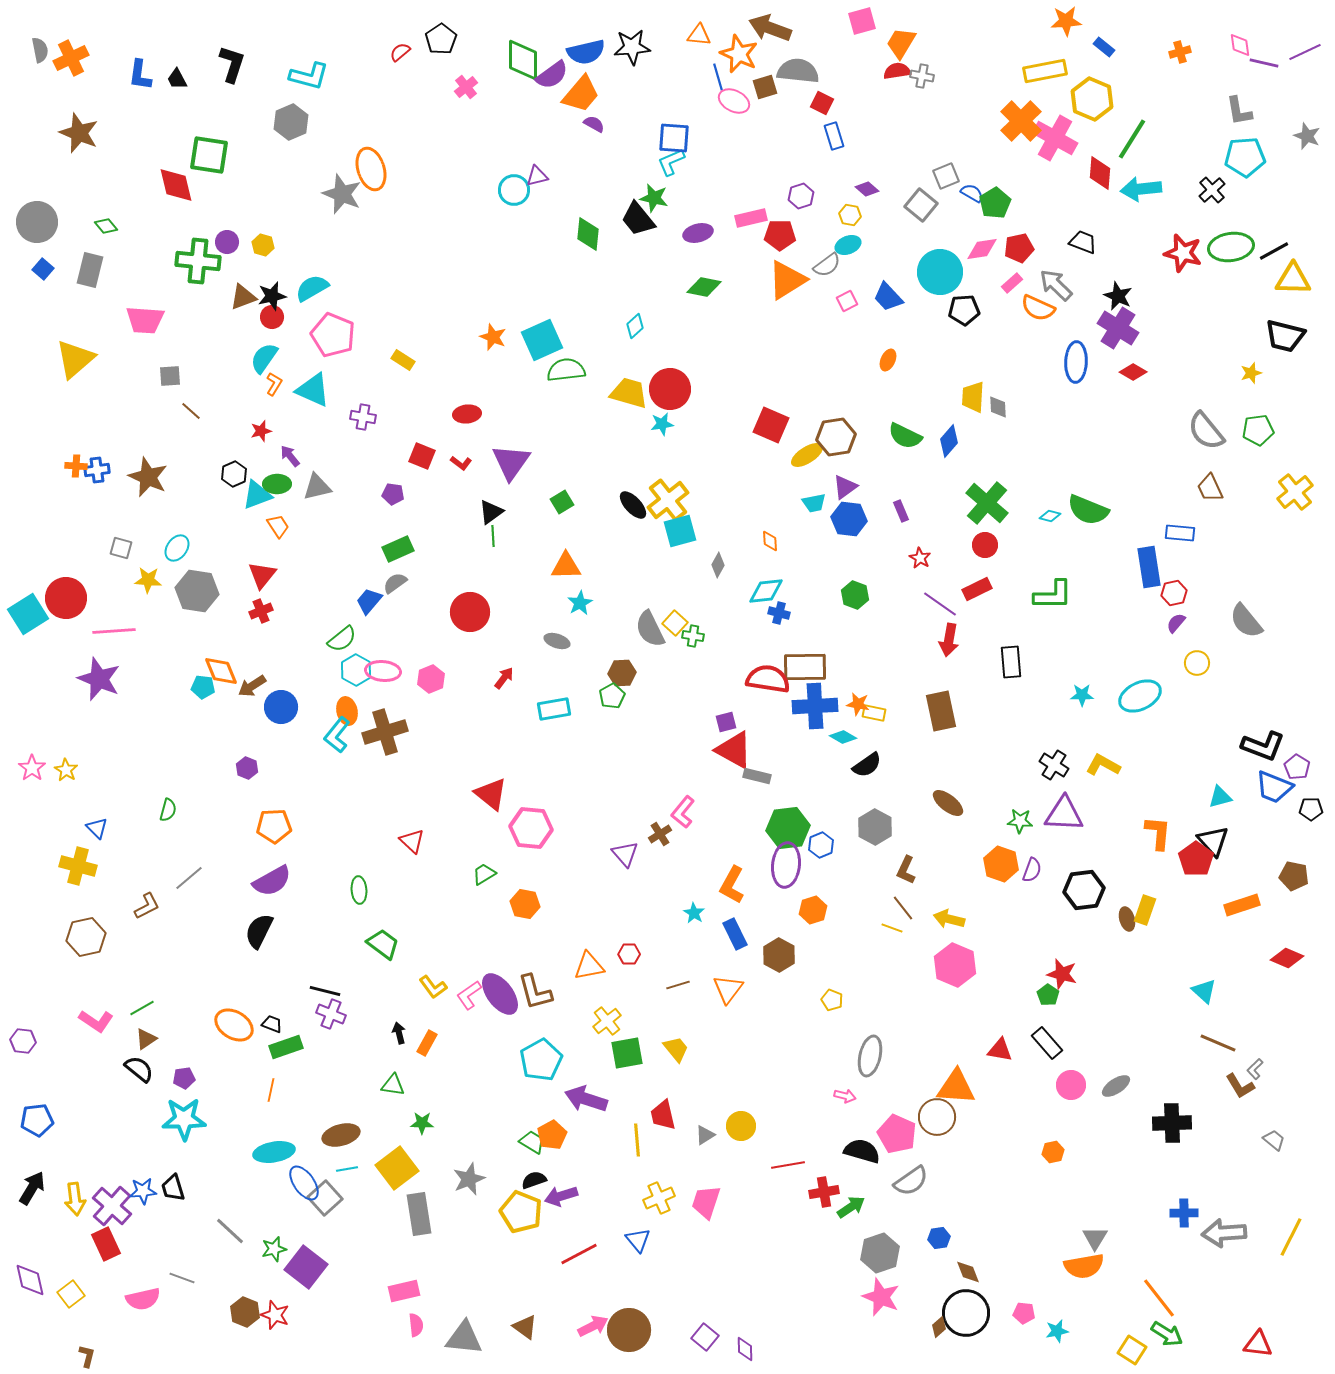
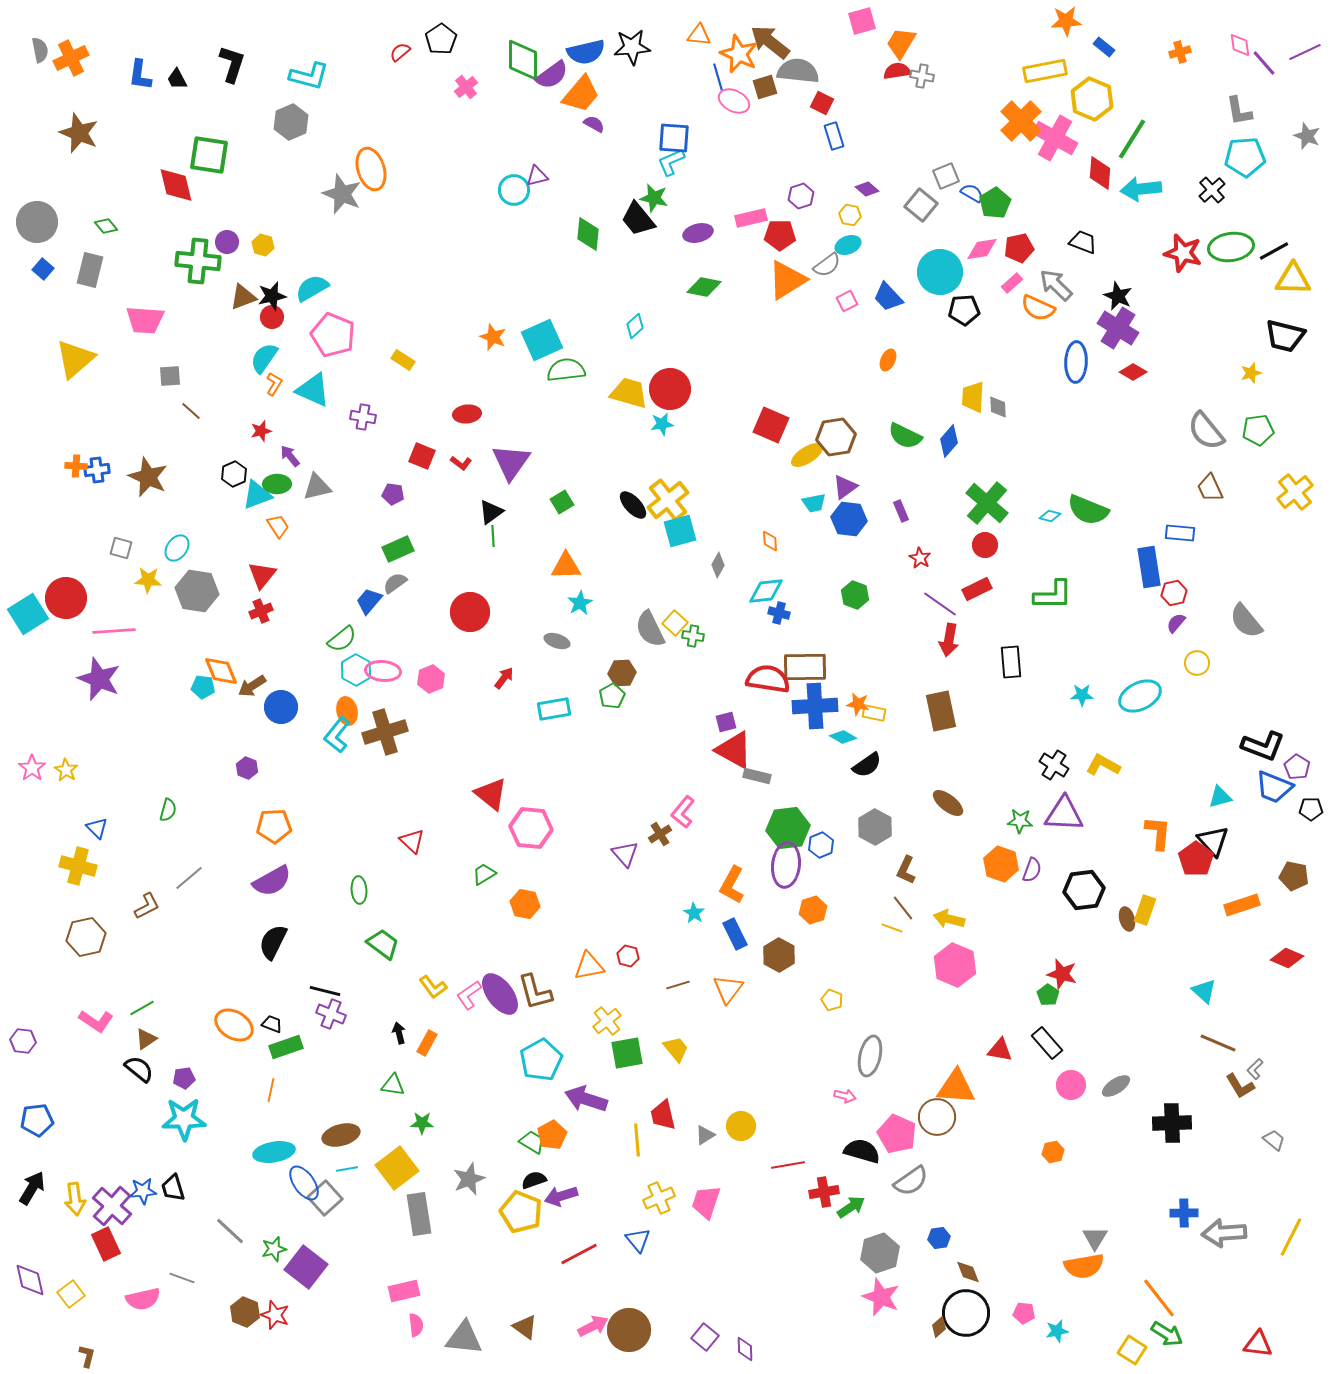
brown arrow at (770, 28): moved 14 px down; rotated 18 degrees clockwise
purple line at (1264, 63): rotated 36 degrees clockwise
black semicircle at (259, 931): moved 14 px right, 11 px down
red hexagon at (629, 954): moved 1 px left, 2 px down; rotated 15 degrees clockwise
